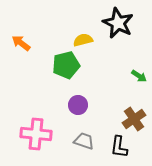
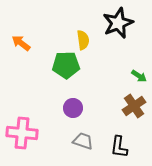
black star: rotated 24 degrees clockwise
yellow semicircle: rotated 96 degrees clockwise
green pentagon: rotated 12 degrees clockwise
purple circle: moved 5 px left, 3 px down
brown cross: moved 13 px up
pink cross: moved 14 px left, 1 px up
gray trapezoid: moved 1 px left
